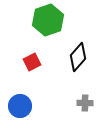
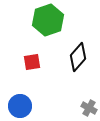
red square: rotated 18 degrees clockwise
gray cross: moved 4 px right, 5 px down; rotated 28 degrees clockwise
